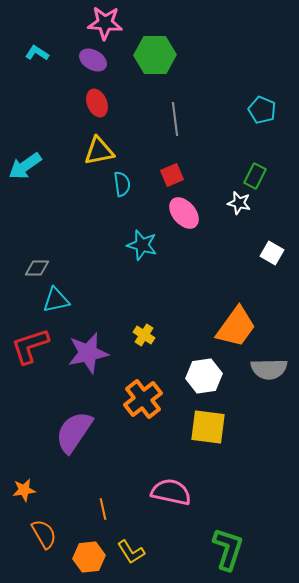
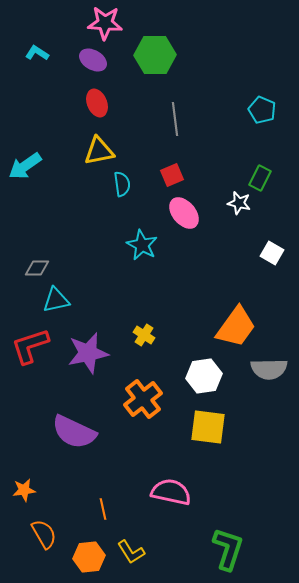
green rectangle: moved 5 px right, 2 px down
cyan star: rotated 12 degrees clockwise
purple semicircle: rotated 99 degrees counterclockwise
